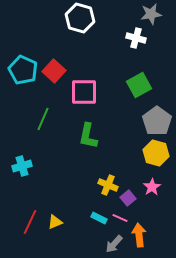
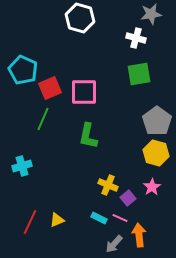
red square: moved 4 px left, 17 px down; rotated 25 degrees clockwise
green square: moved 11 px up; rotated 20 degrees clockwise
yellow triangle: moved 2 px right, 2 px up
